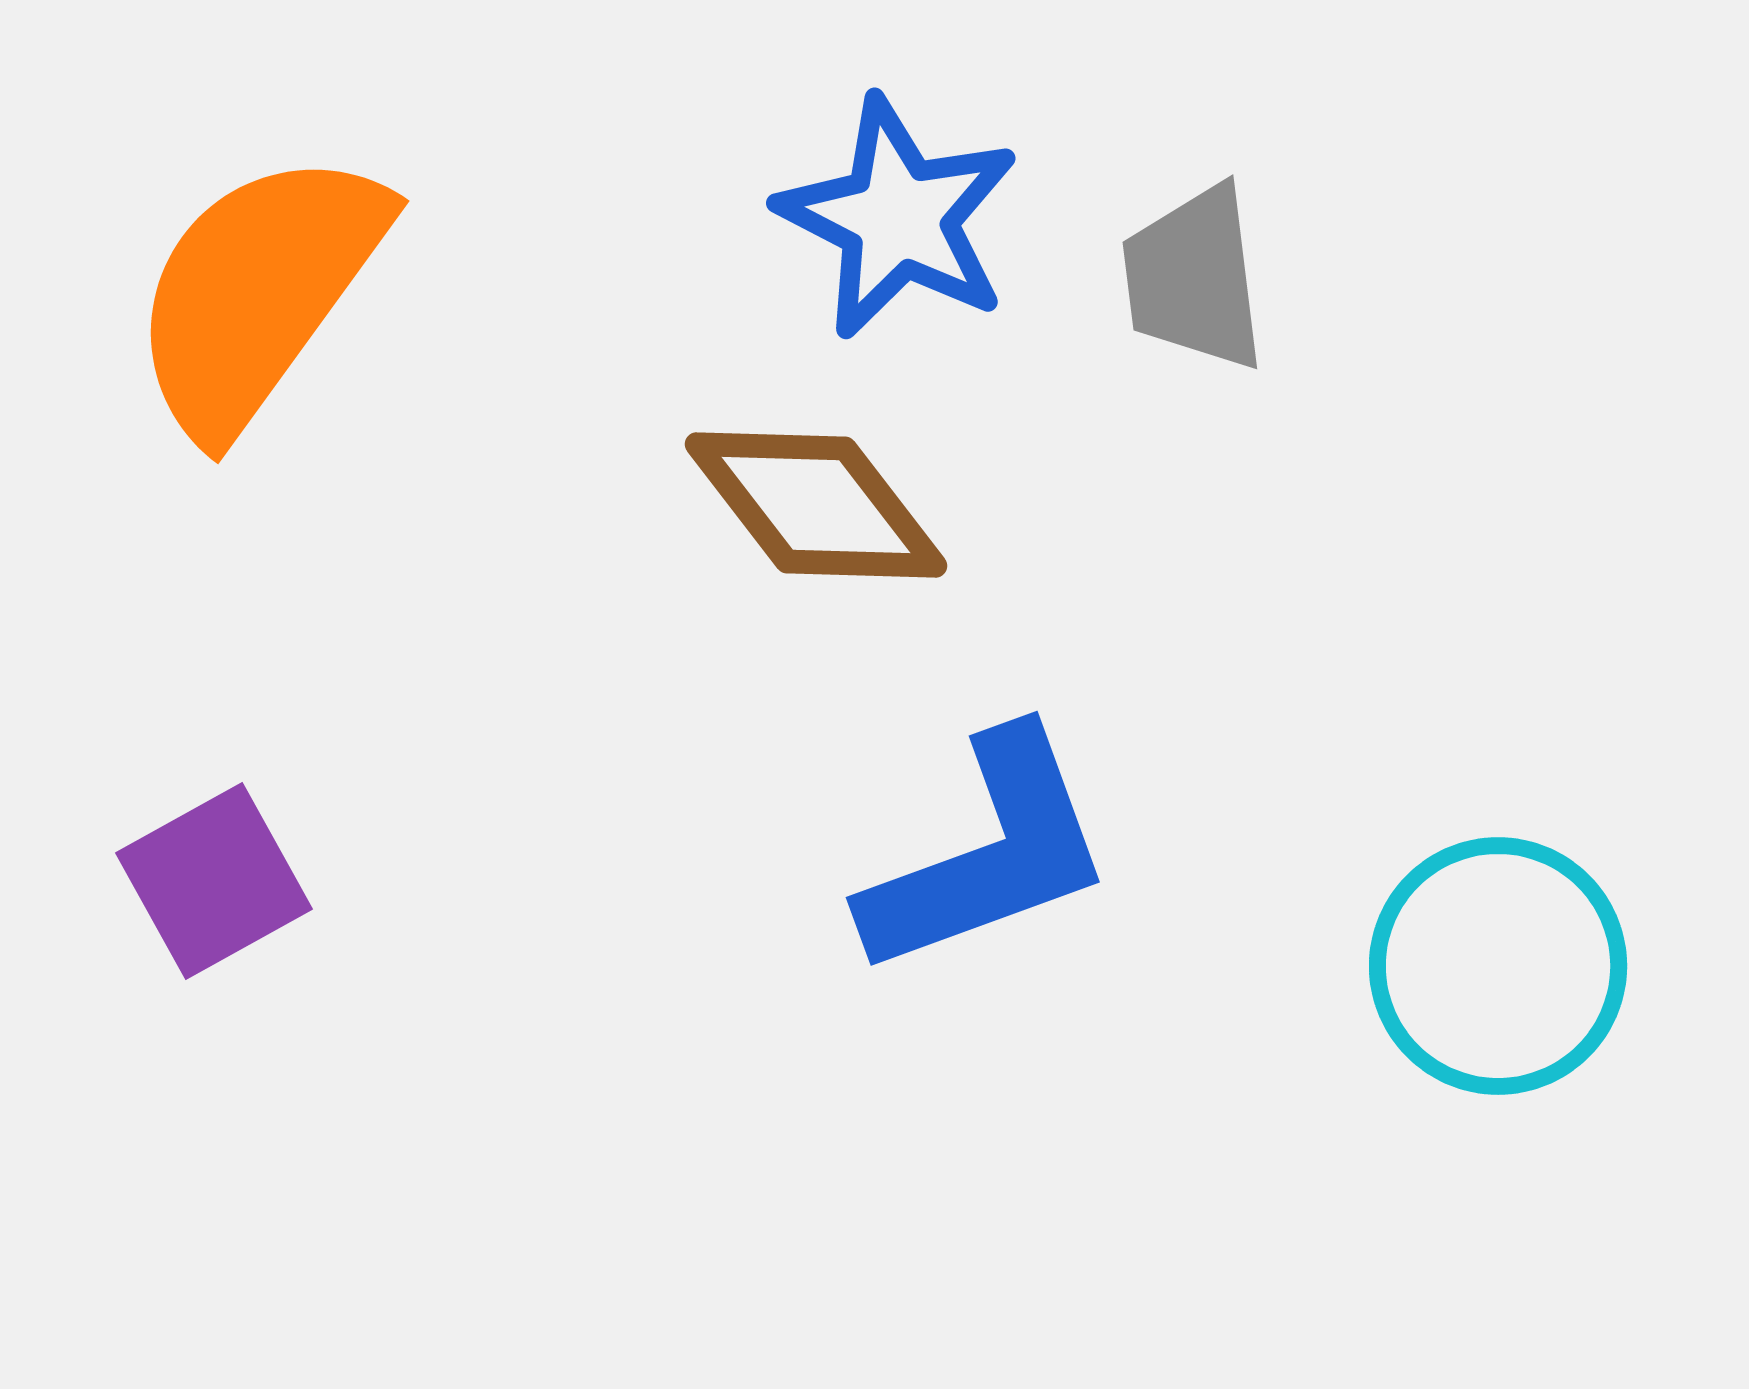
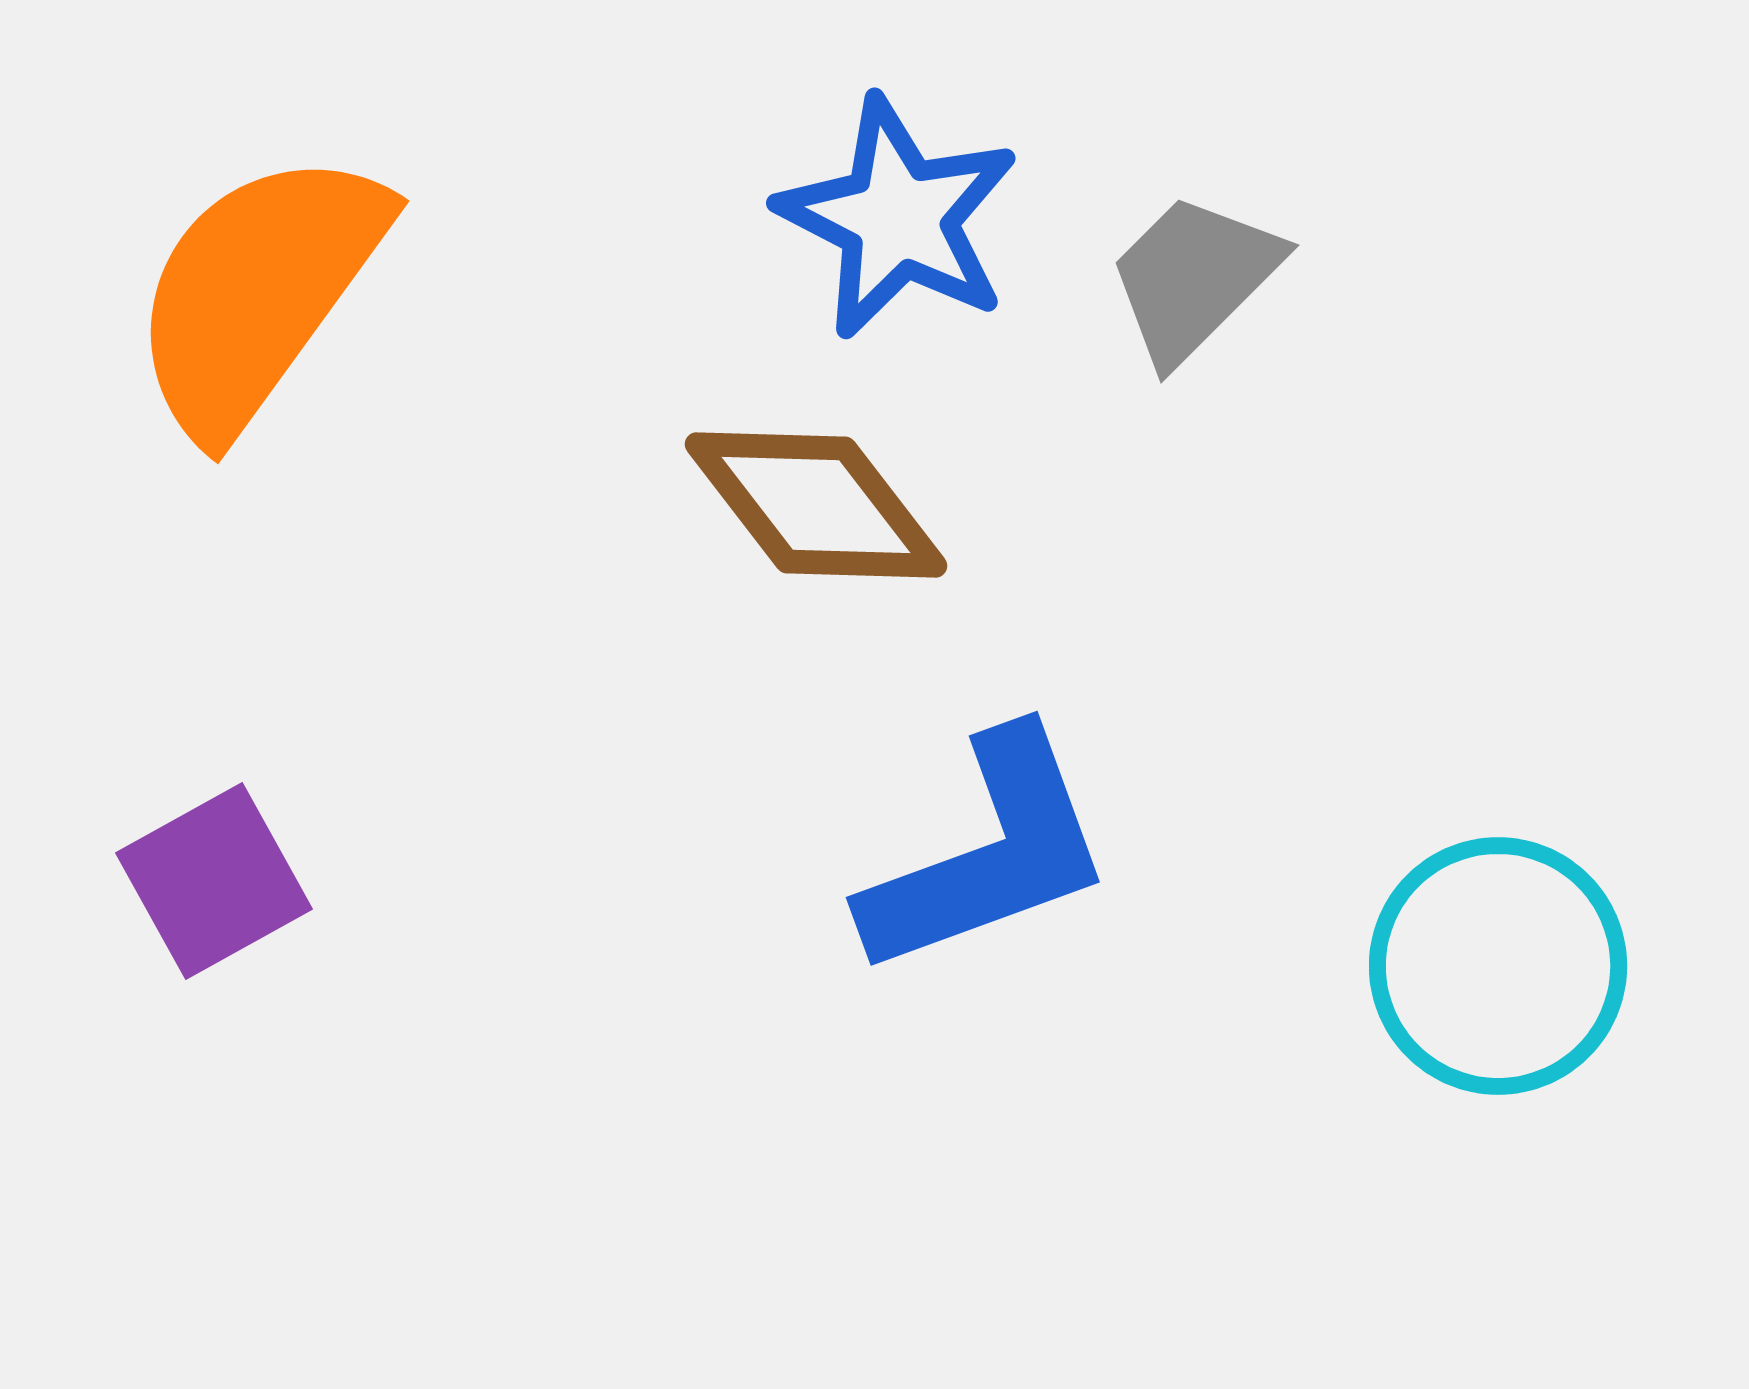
gray trapezoid: rotated 52 degrees clockwise
